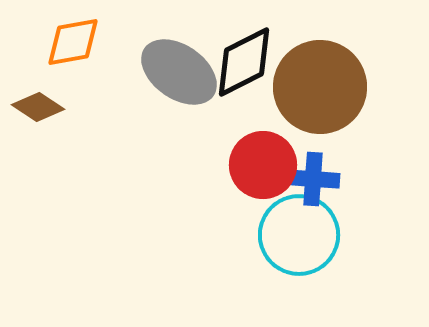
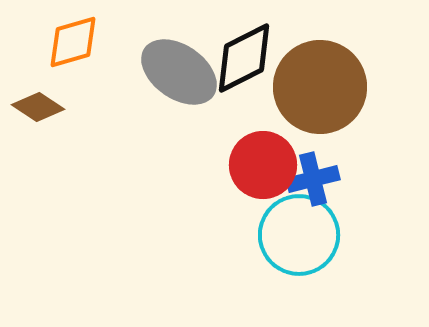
orange diamond: rotated 6 degrees counterclockwise
black diamond: moved 4 px up
blue cross: rotated 18 degrees counterclockwise
